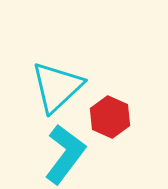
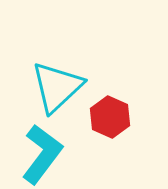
cyan L-shape: moved 23 px left
